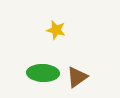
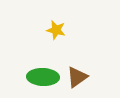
green ellipse: moved 4 px down
